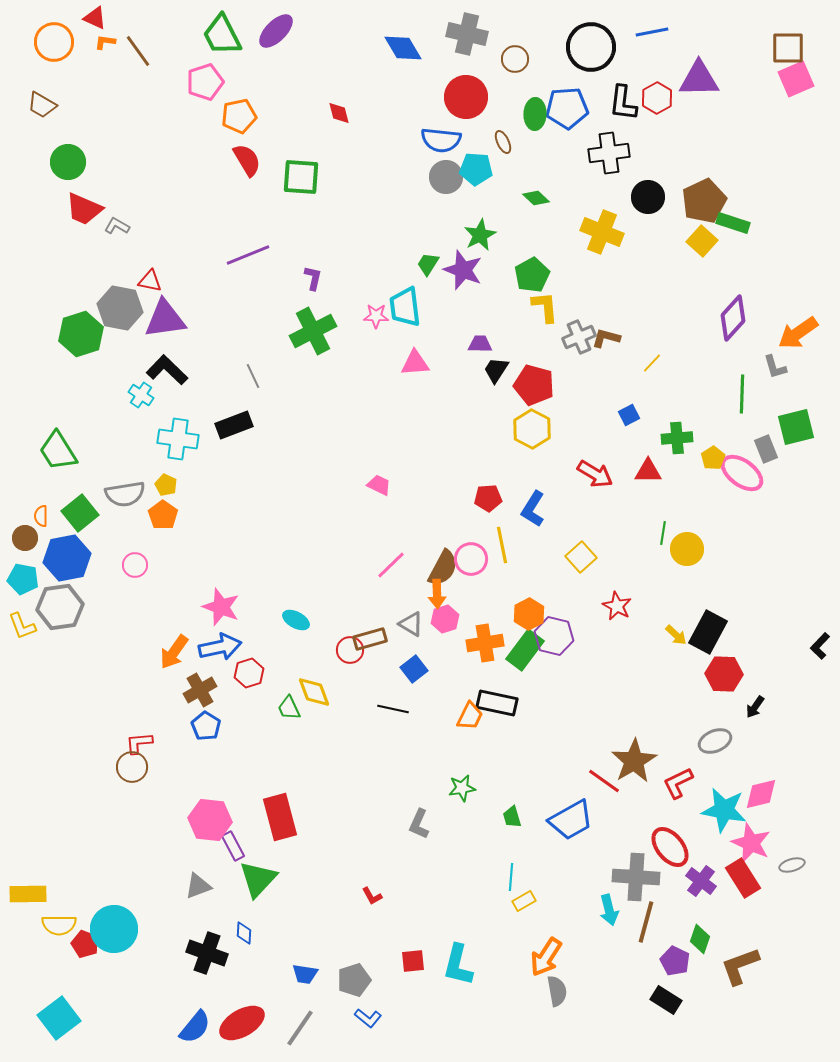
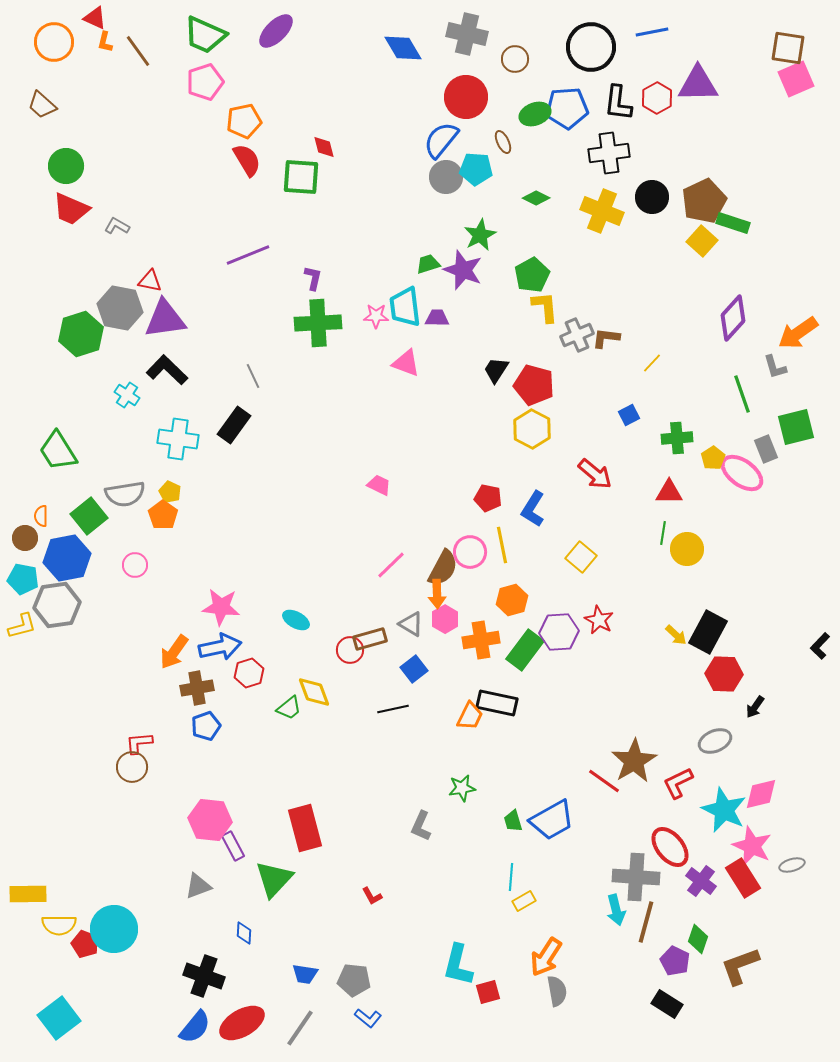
green trapezoid at (222, 35): moved 17 px left; rotated 39 degrees counterclockwise
orange L-shape at (105, 42): rotated 85 degrees counterclockwise
brown square at (788, 48): rotated 9 degrees clockwise
purple triangle at (699, 79): moved 1 px left, 5 px down
black L-shape at (623, 103): moved 5 px left
brown trapezoid at (42, 105): rotated 12 degrees clockwise
red diamond at (339, 113): moved 15 px left, 34 px down
green ellipse at (535, 114): rotated 68 degrees clockwise
orange pentagon at (239, 116): moved 5 px right, 5 px down
blue semicircle at (441, 140): rotated 123 degrees clockwise
green circle at (68, 162): moved 2 px left, 4 px down
black circle at (648, 197): moved 4 px right
green diamond at (536, 198): rotated 16 degrees counterclockwise
red trapezoid at (84, 209): moved 13 px left
yellow cross at (602, 232): moved 21 px up
green trapezoid at (428, 264): rotated 40 degrees clockwise
green cross at (313, 331): moved 5 px right, 8 px up; rotated 24 degrees clockwise
gray cross at (579, 337): moved 2 px left, 2 px up
brown L-shape at (606, 338): rotated 8 degrees counterclockwise
purple trapezoid at (480, 344): moved 43 px left, 26 px up
pink triangle at (415, 363): moved 9 px left; rotated 24 degrees clockwise
green line at (742, 394): rotated 21 degrees counterclockwise
cyan cross at (141, 395): moved 14 px left
black rectangle at (234, 425): rotated 33 degrees counterclockwise
red triangle at (648, 471): moved 21 px right, 21 px down
red arrow at (595, 474): rotated 9 degrees clockwise
yellow pentagon at (166, 485): moved 4 px right, 7 px down
red pentagon at (488, 498): rotated 16 degrees clockwise
green square at (80, 513): moved 9 px right, 3 px down
yellow square at (581, 557): rotated 8 degrees counterclockwise
pink circle at (471, 559): moved 1 px left, 7 px up
red star at (617, 606): moved 18 px left, 14 px down
gray hexagon at (60, 607): moved 3 px left, 2 px up
pink star at (221, 607): rotated 15 degrees counterclockwise
orange hexagon at (529, 614): moved 17 px left, 14 px up; rotated 12 degrees clockwise
pink hexagon at (445, 619): rotated 12 degrees counterclockwise
yellow L-shape at (22, 626): rotated 84 degrees counterclockwise
purple hexagon at (554, 636): moved 5 px right, 4 px up; rotated 18 degrees counterclockwise
orange cross at (485, 643): moved 4 px left, 3 px up
brown cross at (200, 690): moved 3 px left, 2 px up; rotated 20 degrees clockwise
green trapezoid at (289, 708): rotated 104 degrees counterclockwise
black line at (393, 709): rotated 24 degrees counterclockwise
blue pentagon at (206, 726): rotated 20 degrees clockwise
cyan star at (724, 810): rotated 15 degrees clockwise
red rectangle at (280, 817): moved 25 px right, 11 px down
green trapezoid at (512, 817): moved 1 px right, 4 px down
blue trapezoid at (571, 820): moved 19 px left
gray L-shape at (419, 824): moved 2 px right, 2 px down
pink star at (751, 843): moved 1 px right, 3 px down
green triangle at (258, 879): moved 16 px right
cyan arrow at (609, 910): moved 7 px right
green diamond at (700, 939): moved 2 px left
black cross at (207, 953): moved 3 px left, 23 px down
red square at (413, 961): moved 75 px right, 31 px down; rotated 10 degrees counterclockwise
gray pentagon at (354, 980): rotated 24 degrees clockwise
black rectangle at (666, 1000): moved 1 px right, 4 px down
